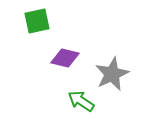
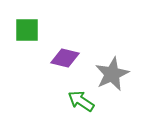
green square: moved 10 px left, 9 px down; rotated 12 degrees clockwise
